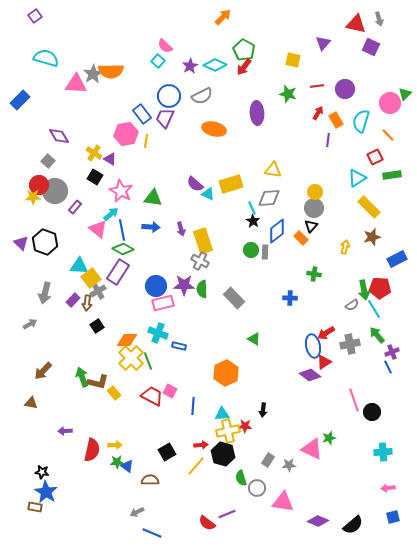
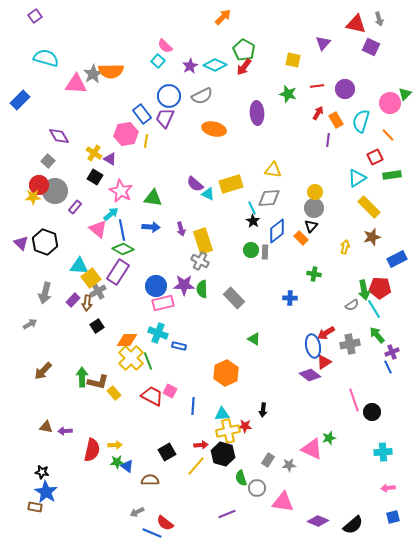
green arrow at (82, 377): rotated 18 degrees clockwise
brown triangle at (31, 403): moved 15 px right, 24 px down
red semicircle at (207, 523): moved 42 px left
